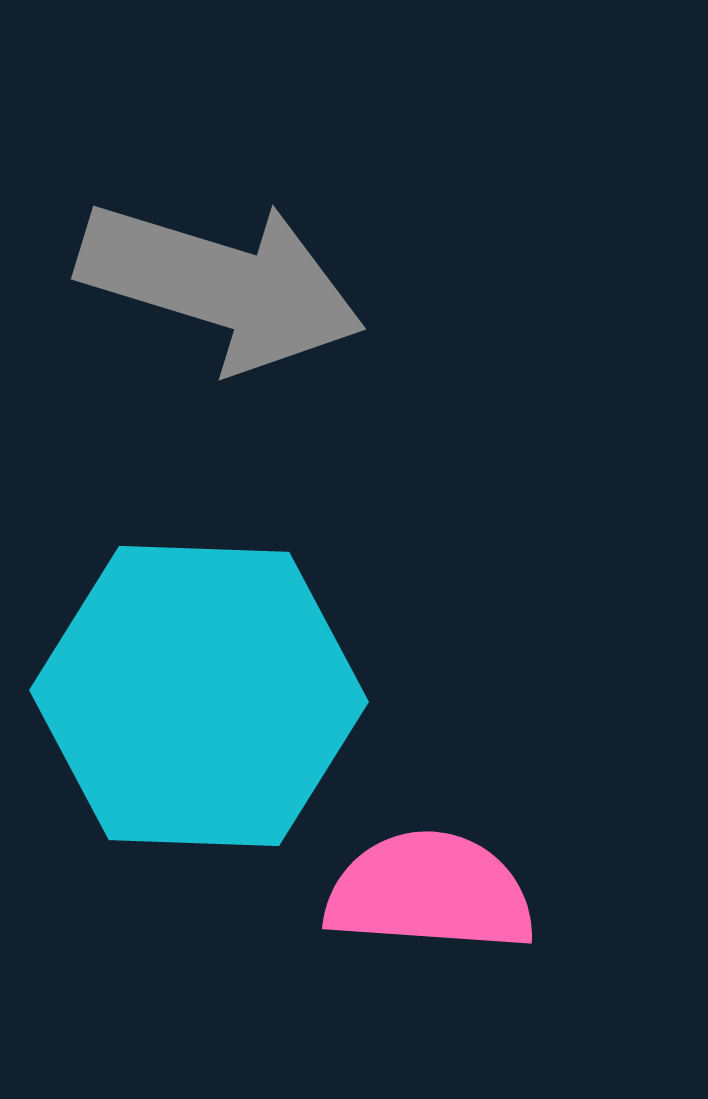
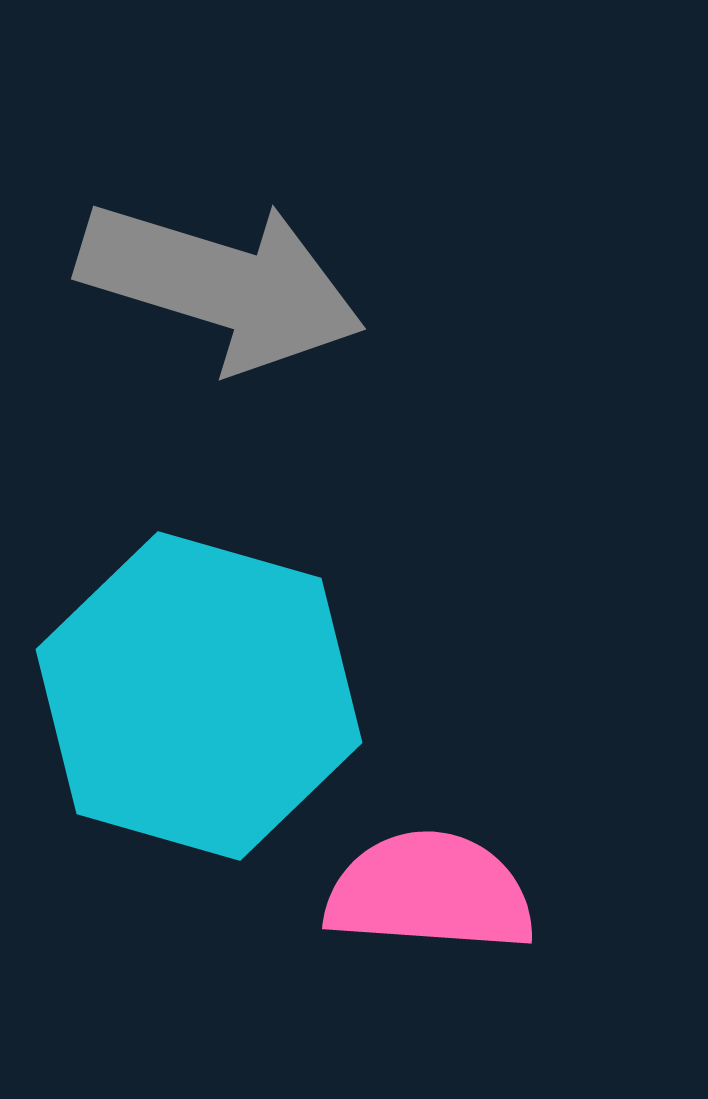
cyan hexagon: rotated 14 degrees clockwise
